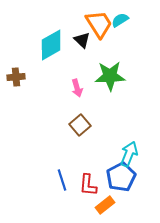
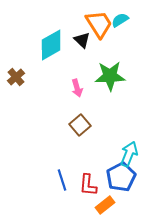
brown cross: rotated 36 degrees counterclockwise
